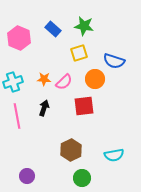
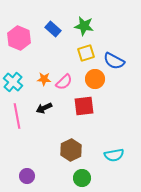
yellow square: moved 7 px right
blue semicircle: rotated 10 degrees clockwise
cyan cross: rotated 30 degrees counterclockwise
black arrow: rotated 133 degrees counterclockwise
